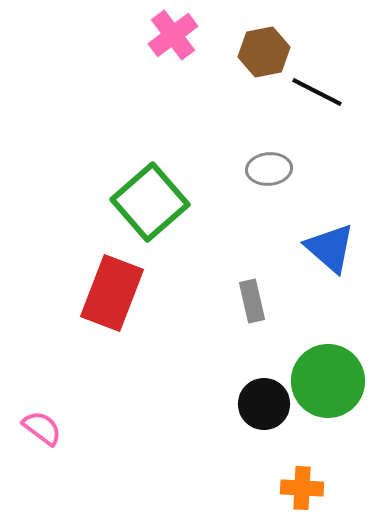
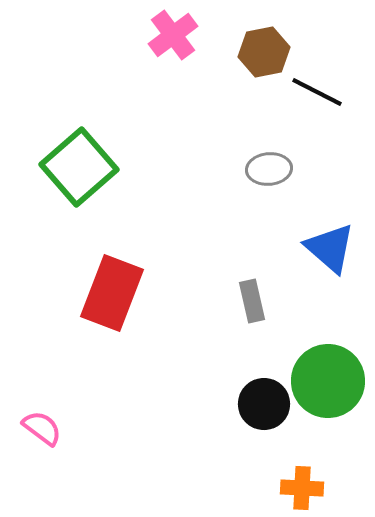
green square: moved 71 px left, 35 px up
